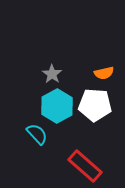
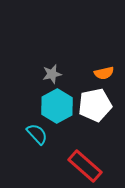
gray star: rotated 24 degrees clockwise
white pentagon: rotated 16 degrees counterclockwise
